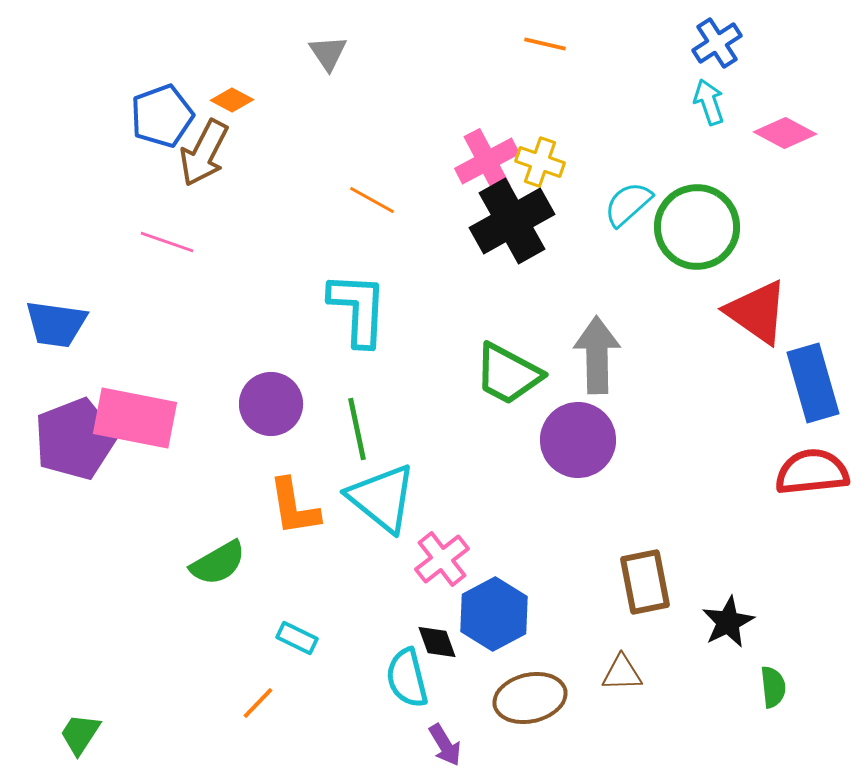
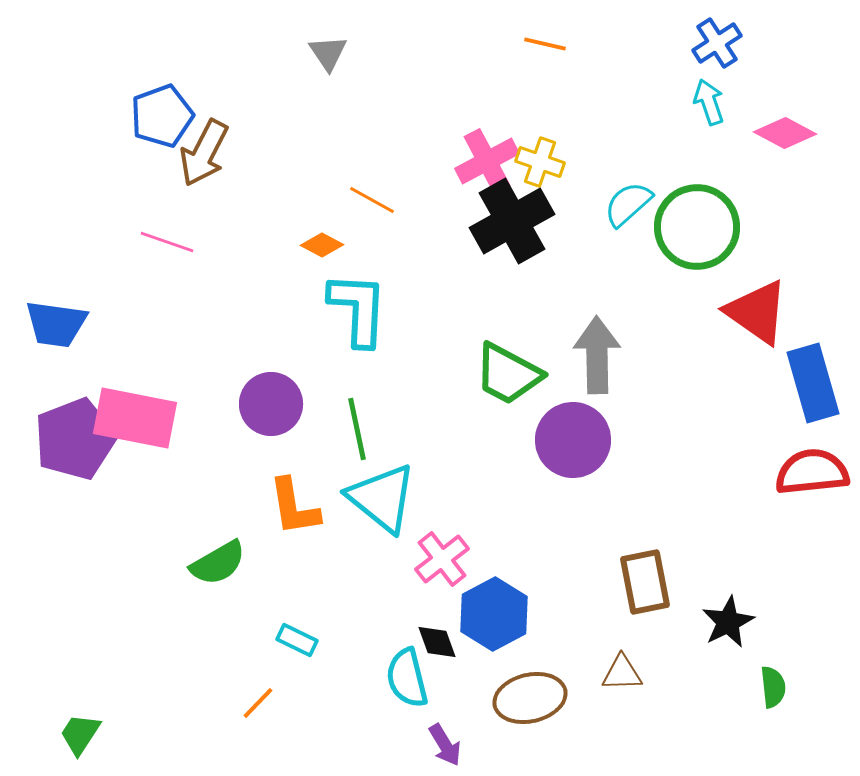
orange diamond at (232, 100): moved 90 px right, 145 px down
purple circle at (578, 440): moved 5 px left
cyan rectangle at (297, 638): moved 2 px down
